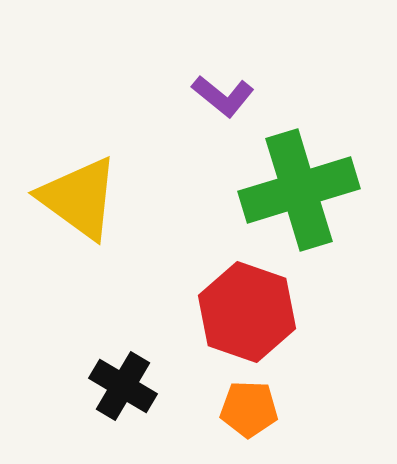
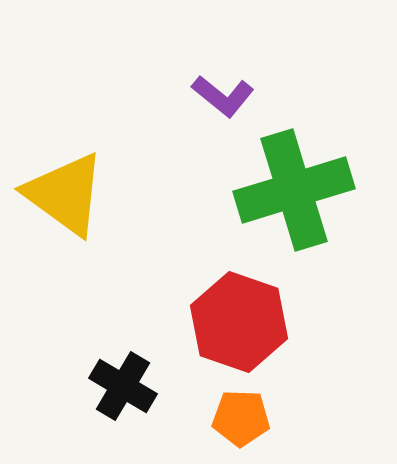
green cross: moved 5 px left
yellow triangle: moved 14 px left, 4 px up
red hexagon: moved 8 px left, 10 px down
orange pentagon: moved 8 px left, 9 px down
